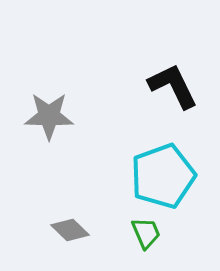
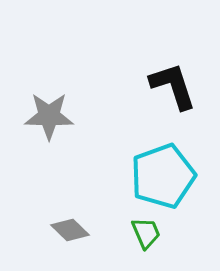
black L-shape: rotated 8 degrees clockwise
